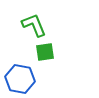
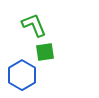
blue hexagon: moved 2 px right, 4 px up; rotated 20 degrees clockwise
